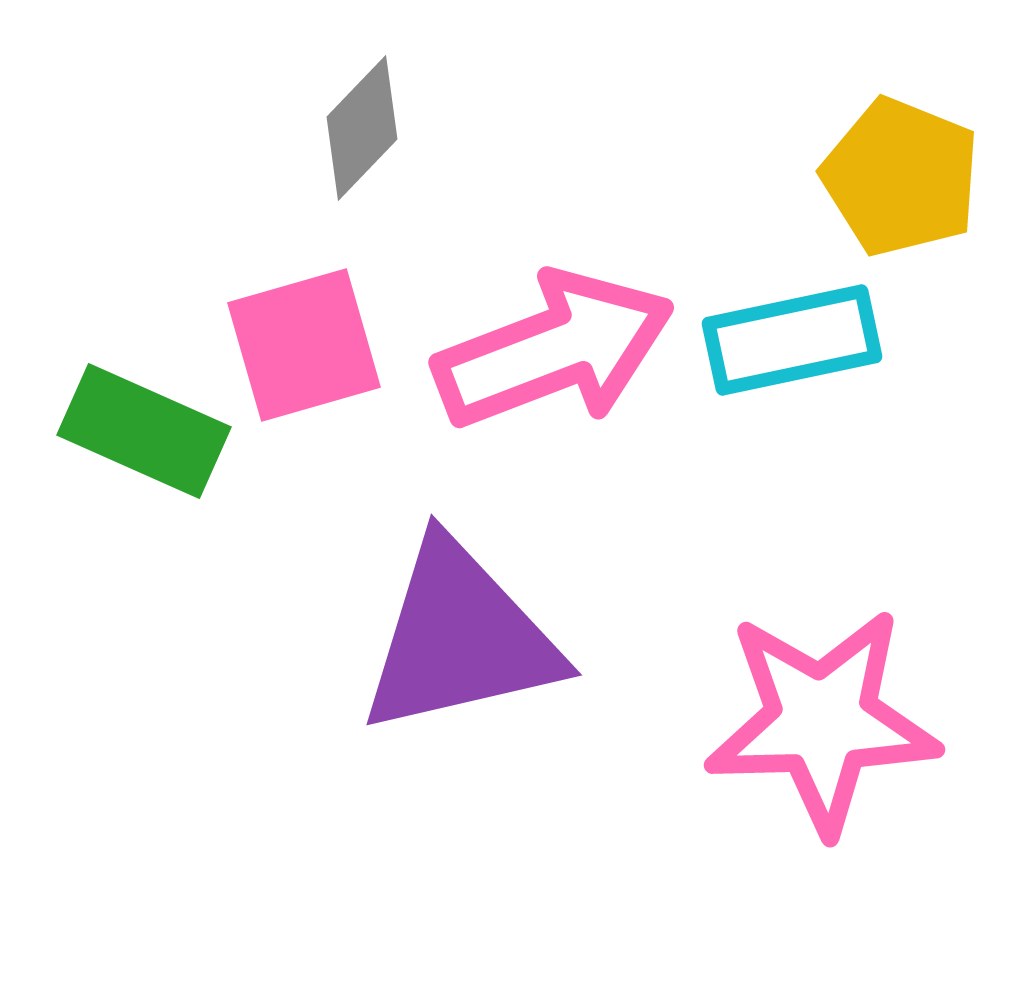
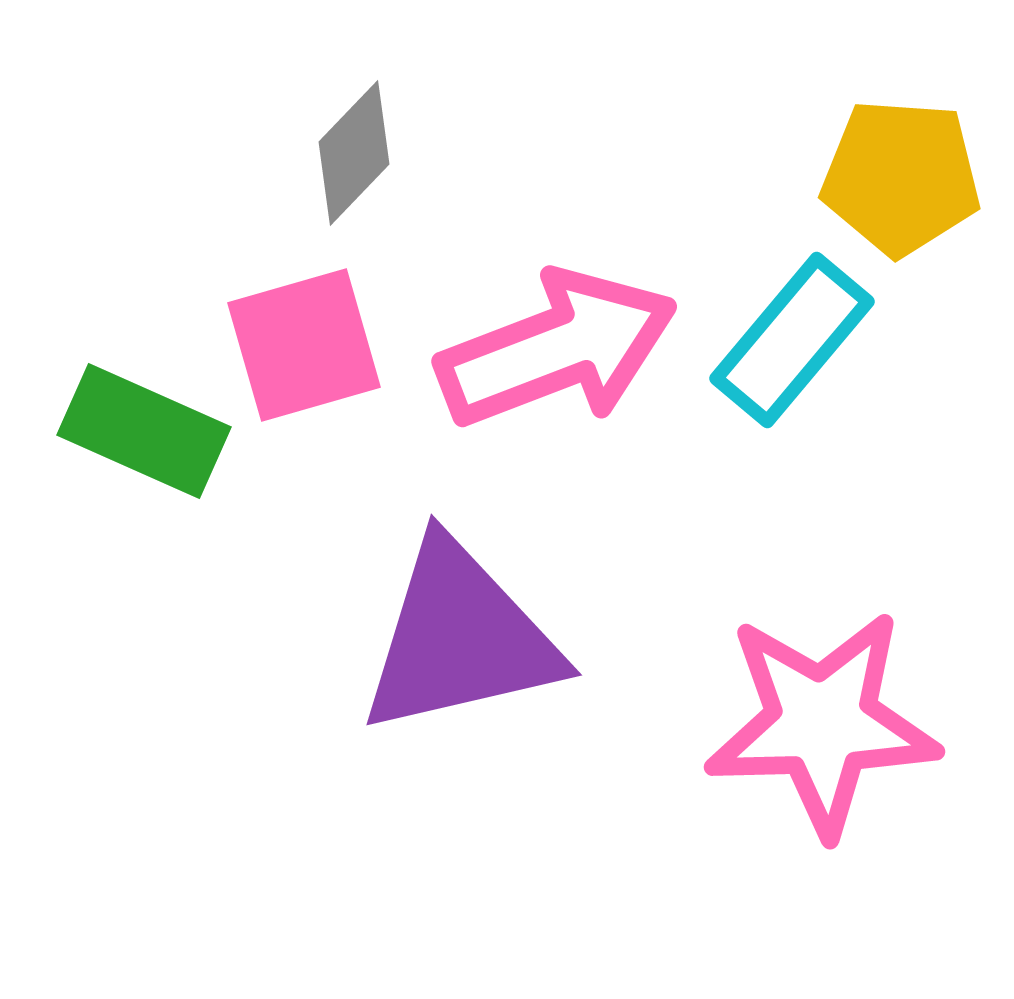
gray diamond: moved 8 px left, 25 px down
yellow pentagon: rotated 18 degrees counterclockwise
cyan rectangle: rotated 38 degrees counterclockwise
pink arrow: moved 3 px right, 1 px up
pink star: moved 2 px down
